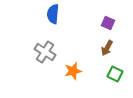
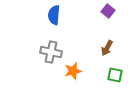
blue semicircle: moved 1 px right, 1 px down
purple square: moved 12 px up; rotated 16 degrees clockwise
gray cross: moved 6 px right; rotated 20 degrees counterclockwise
green square: moved 1 px down; rotated 14 degrees counterclockwise
